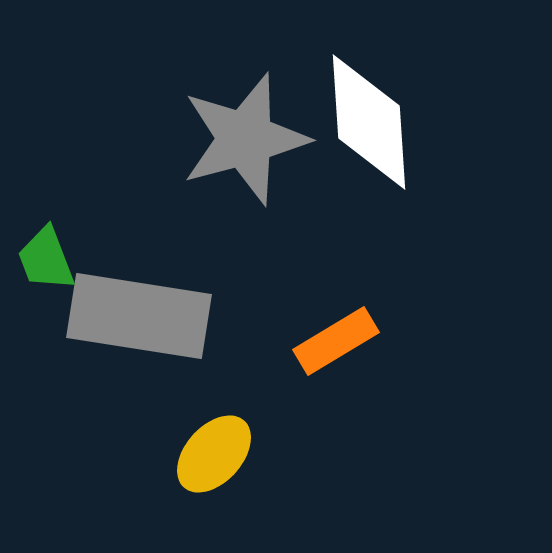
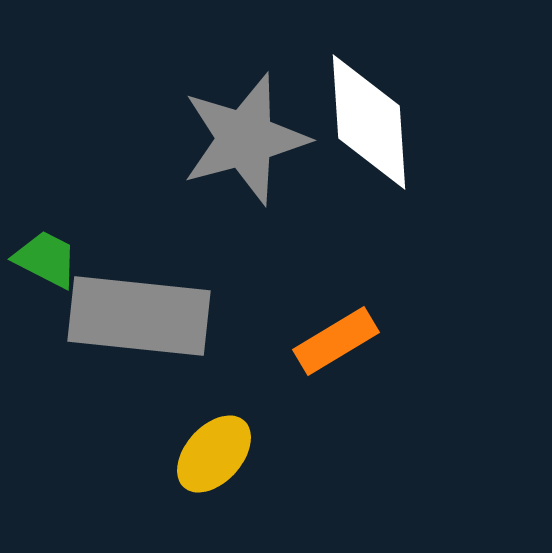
green trapezoid: rotated 138 degrees clockwise
gray rectangle: rotated 3 degrees counterclockwise
